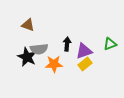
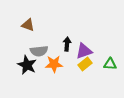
green triangle: moved 20 px down; rotated 24 degrees clockwise
gray semicircle: moved 2 px down
black star: moved 8 px down
